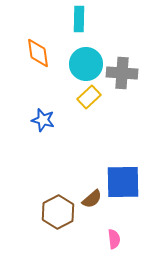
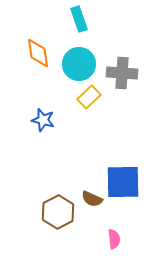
cyan rectangle: rotated 20 degrees counterclockwise
cyan circle: moved 7 px left
brown semicircle: rotated 65 degrees clockwise
